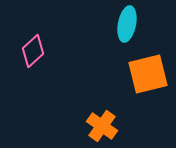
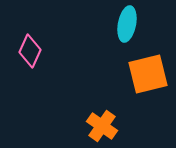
pink diamond: moved 3 px left; rotated 24 degrees counterclockwise
